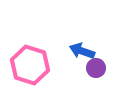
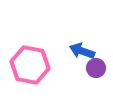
pink hexagon: rotated 6 degrees counterclockwise
